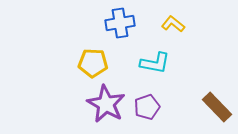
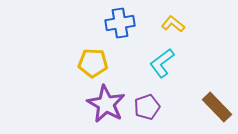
cyan L-shape: moved 7 px right; rotated 132 degrees clockwise
